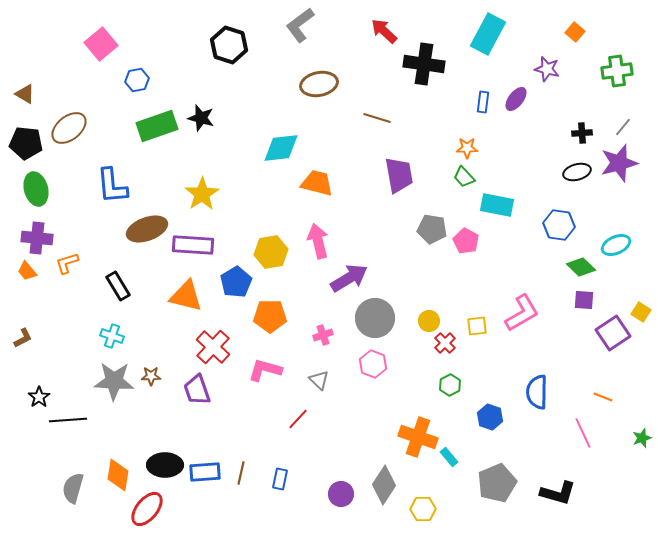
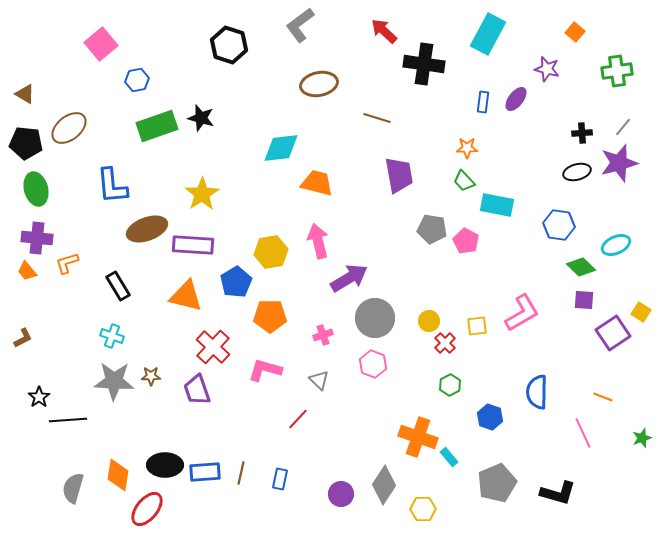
green trapezoid at (464, 177): moved 4 px down
